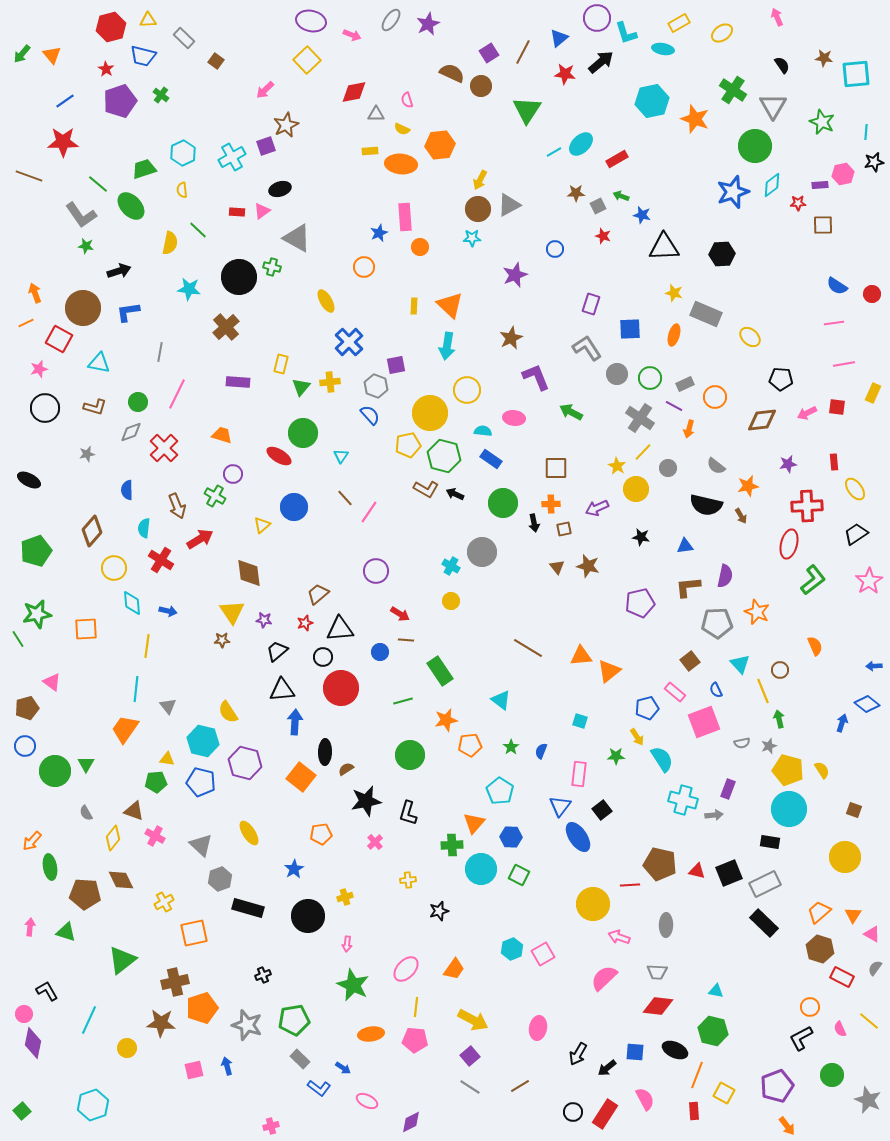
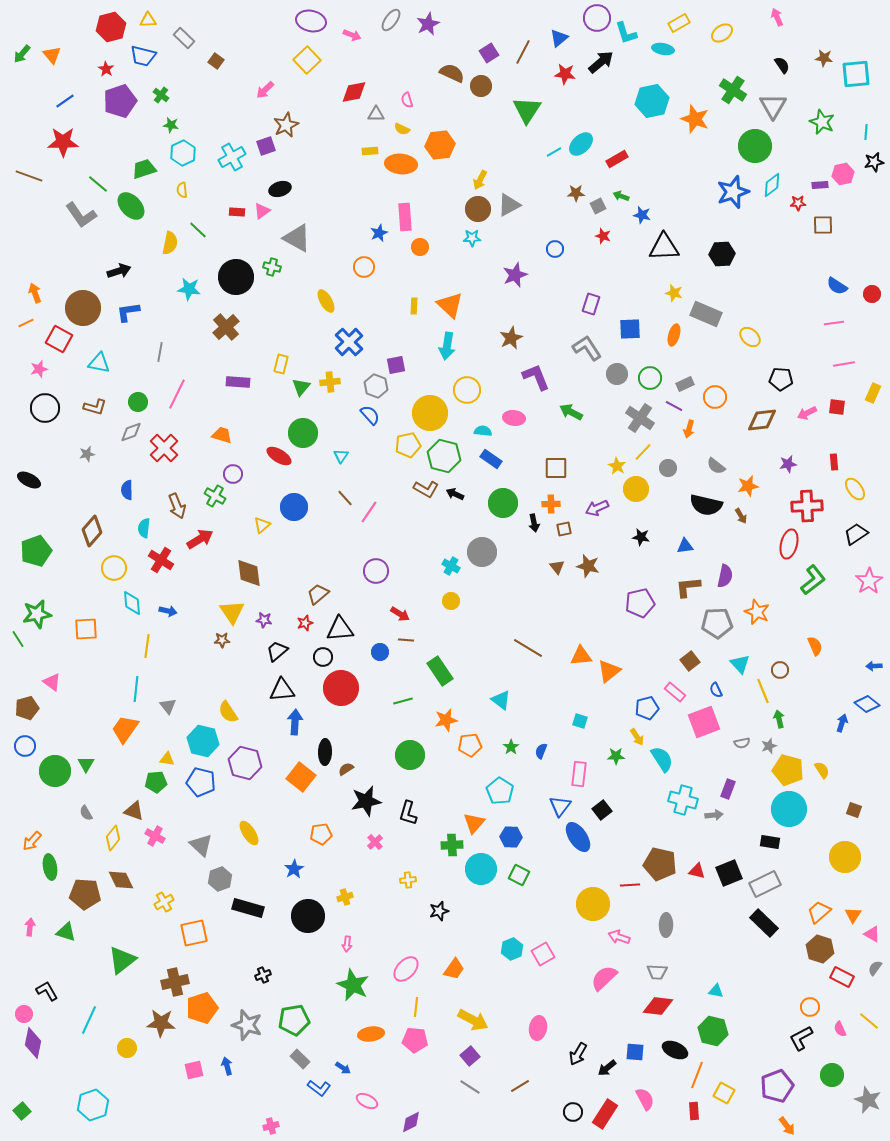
green star at (86, 246): moved 85 px right, 121 px up
black circle at (239, 277): moved 3 px left
